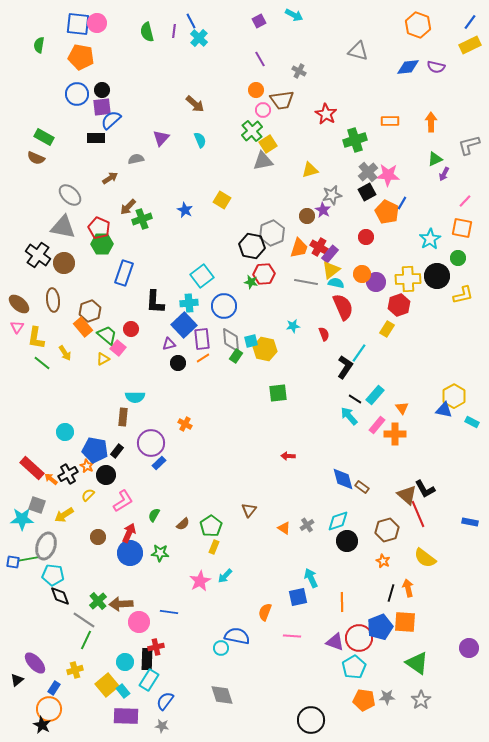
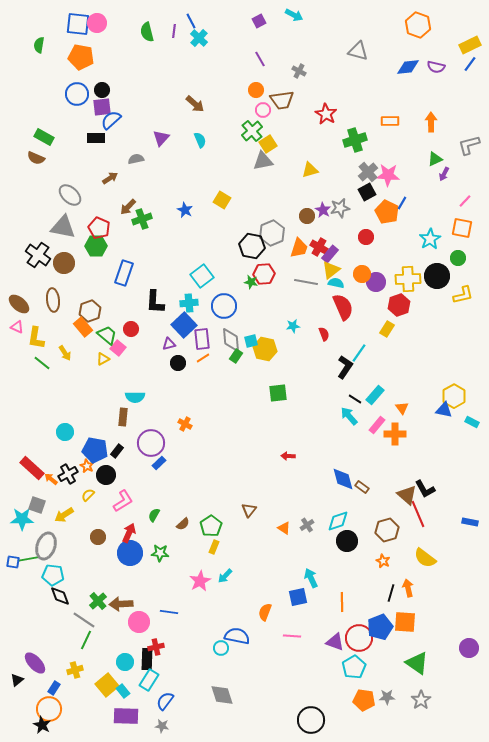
blue line at (470, 22): moved 42 px down
gray star at (332, 195): moved 8 px right, 13 px down
green hexagon at (102, 244): moved 6 px left, 2 px down
pink triangle at (17, 327): rotated 40 degrees counterclockwise
